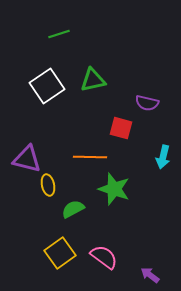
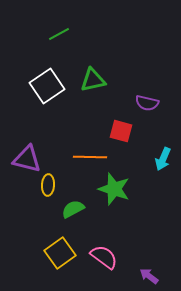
green line: rotated 10 degrees counterclockwise
red square: moved 3 px down
cyan arrow: moved 2 px down; rotated 10 degrees clockwise
yellow ellipse: rotated 15 degrees clockwise
purple arrow: moved 1 px left, 1 px down
